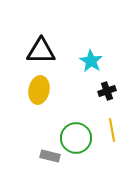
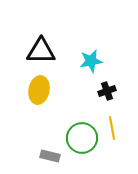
cyan star: rotated 30 degrees clockwise
yellow line: moved 2 px up
green circle: moved 6 px right
